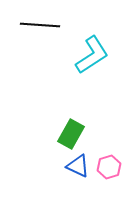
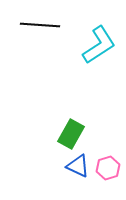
cyan L-shape: moved 7 px right, 10 px up
pink hexagon: moved 1 px left, 1 px down
